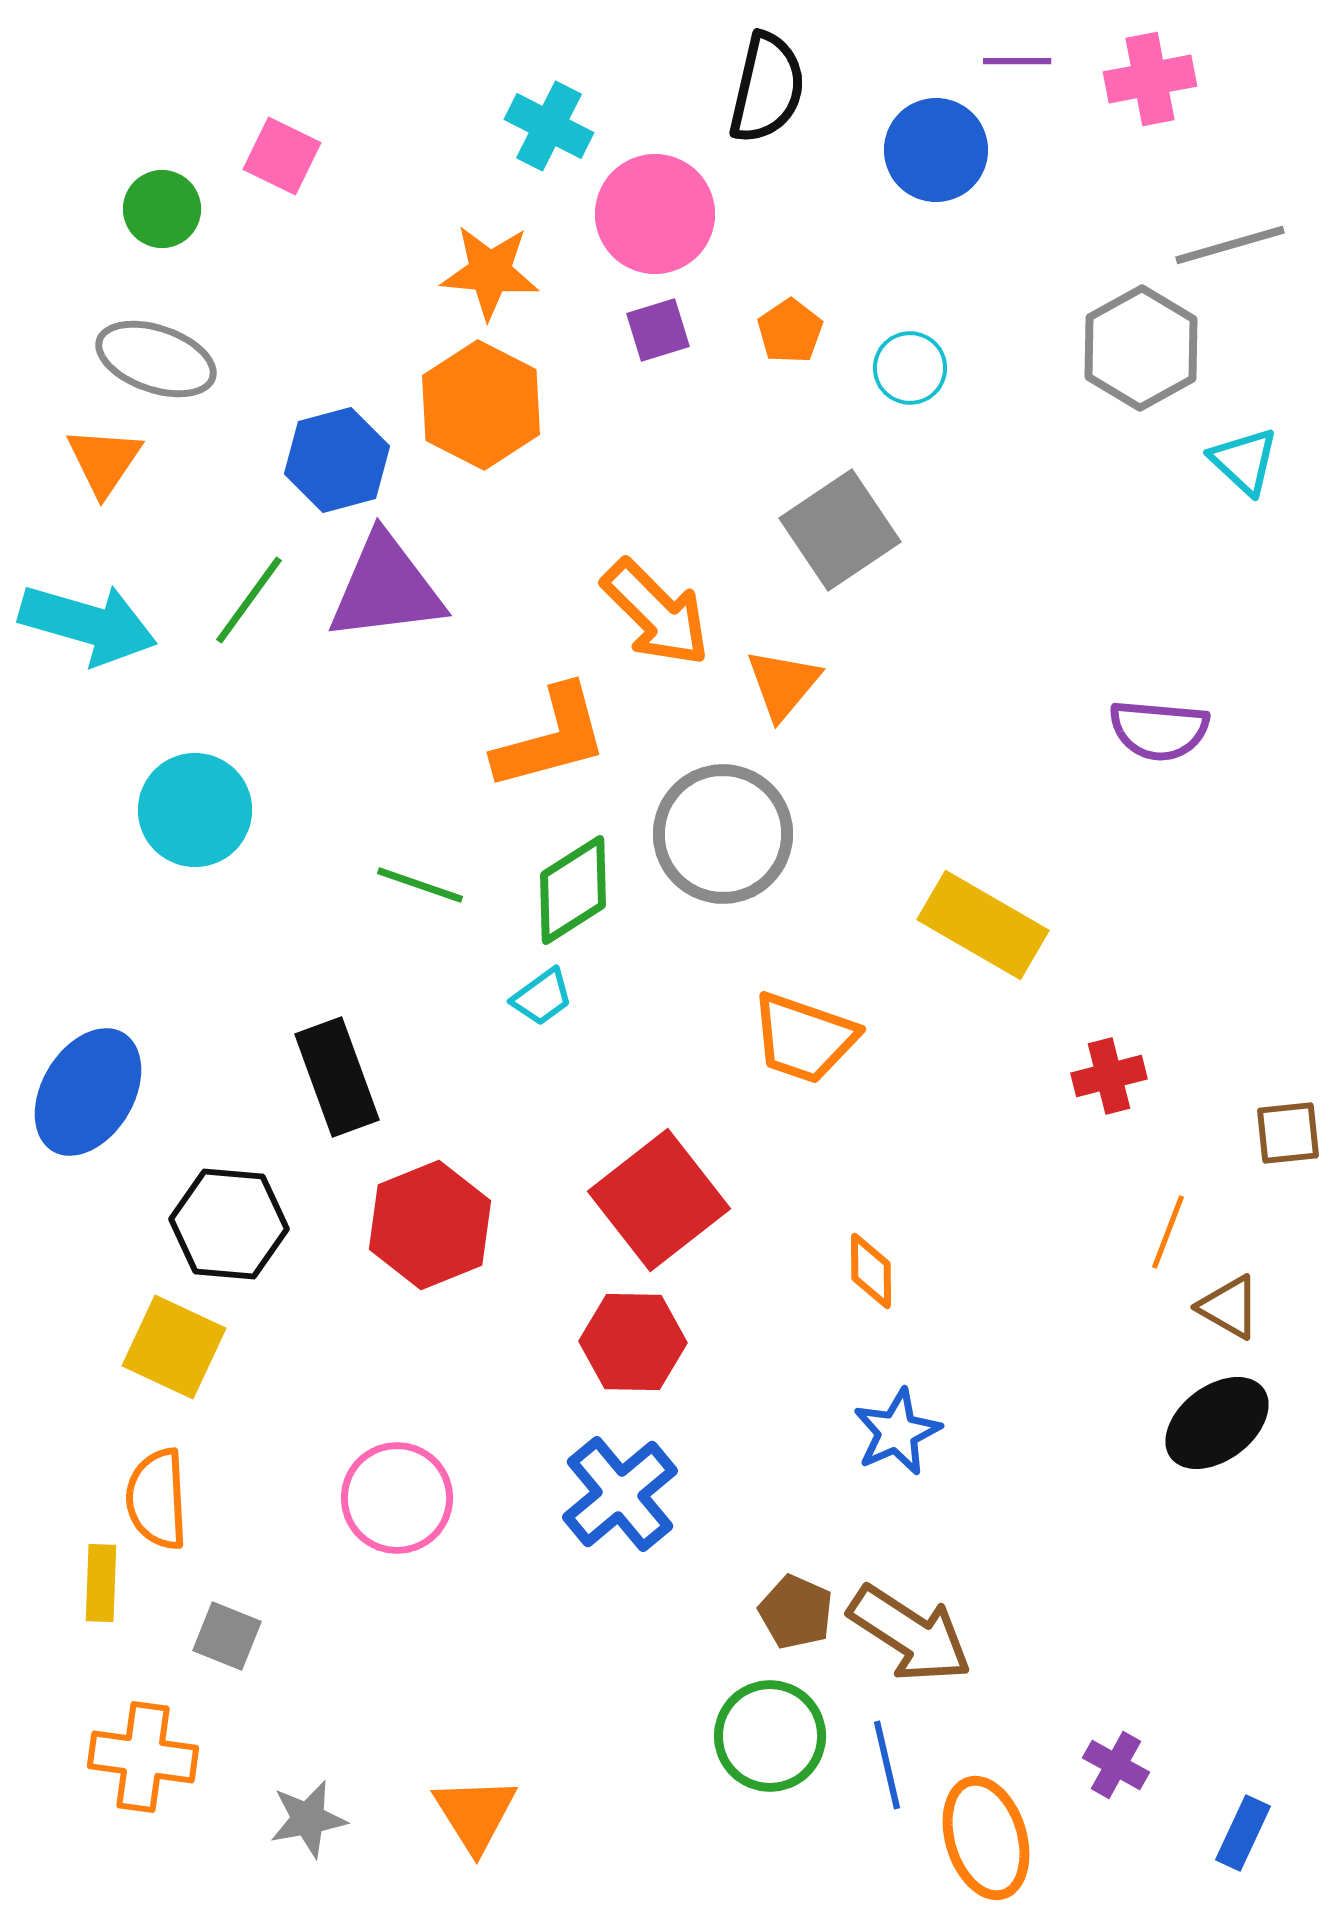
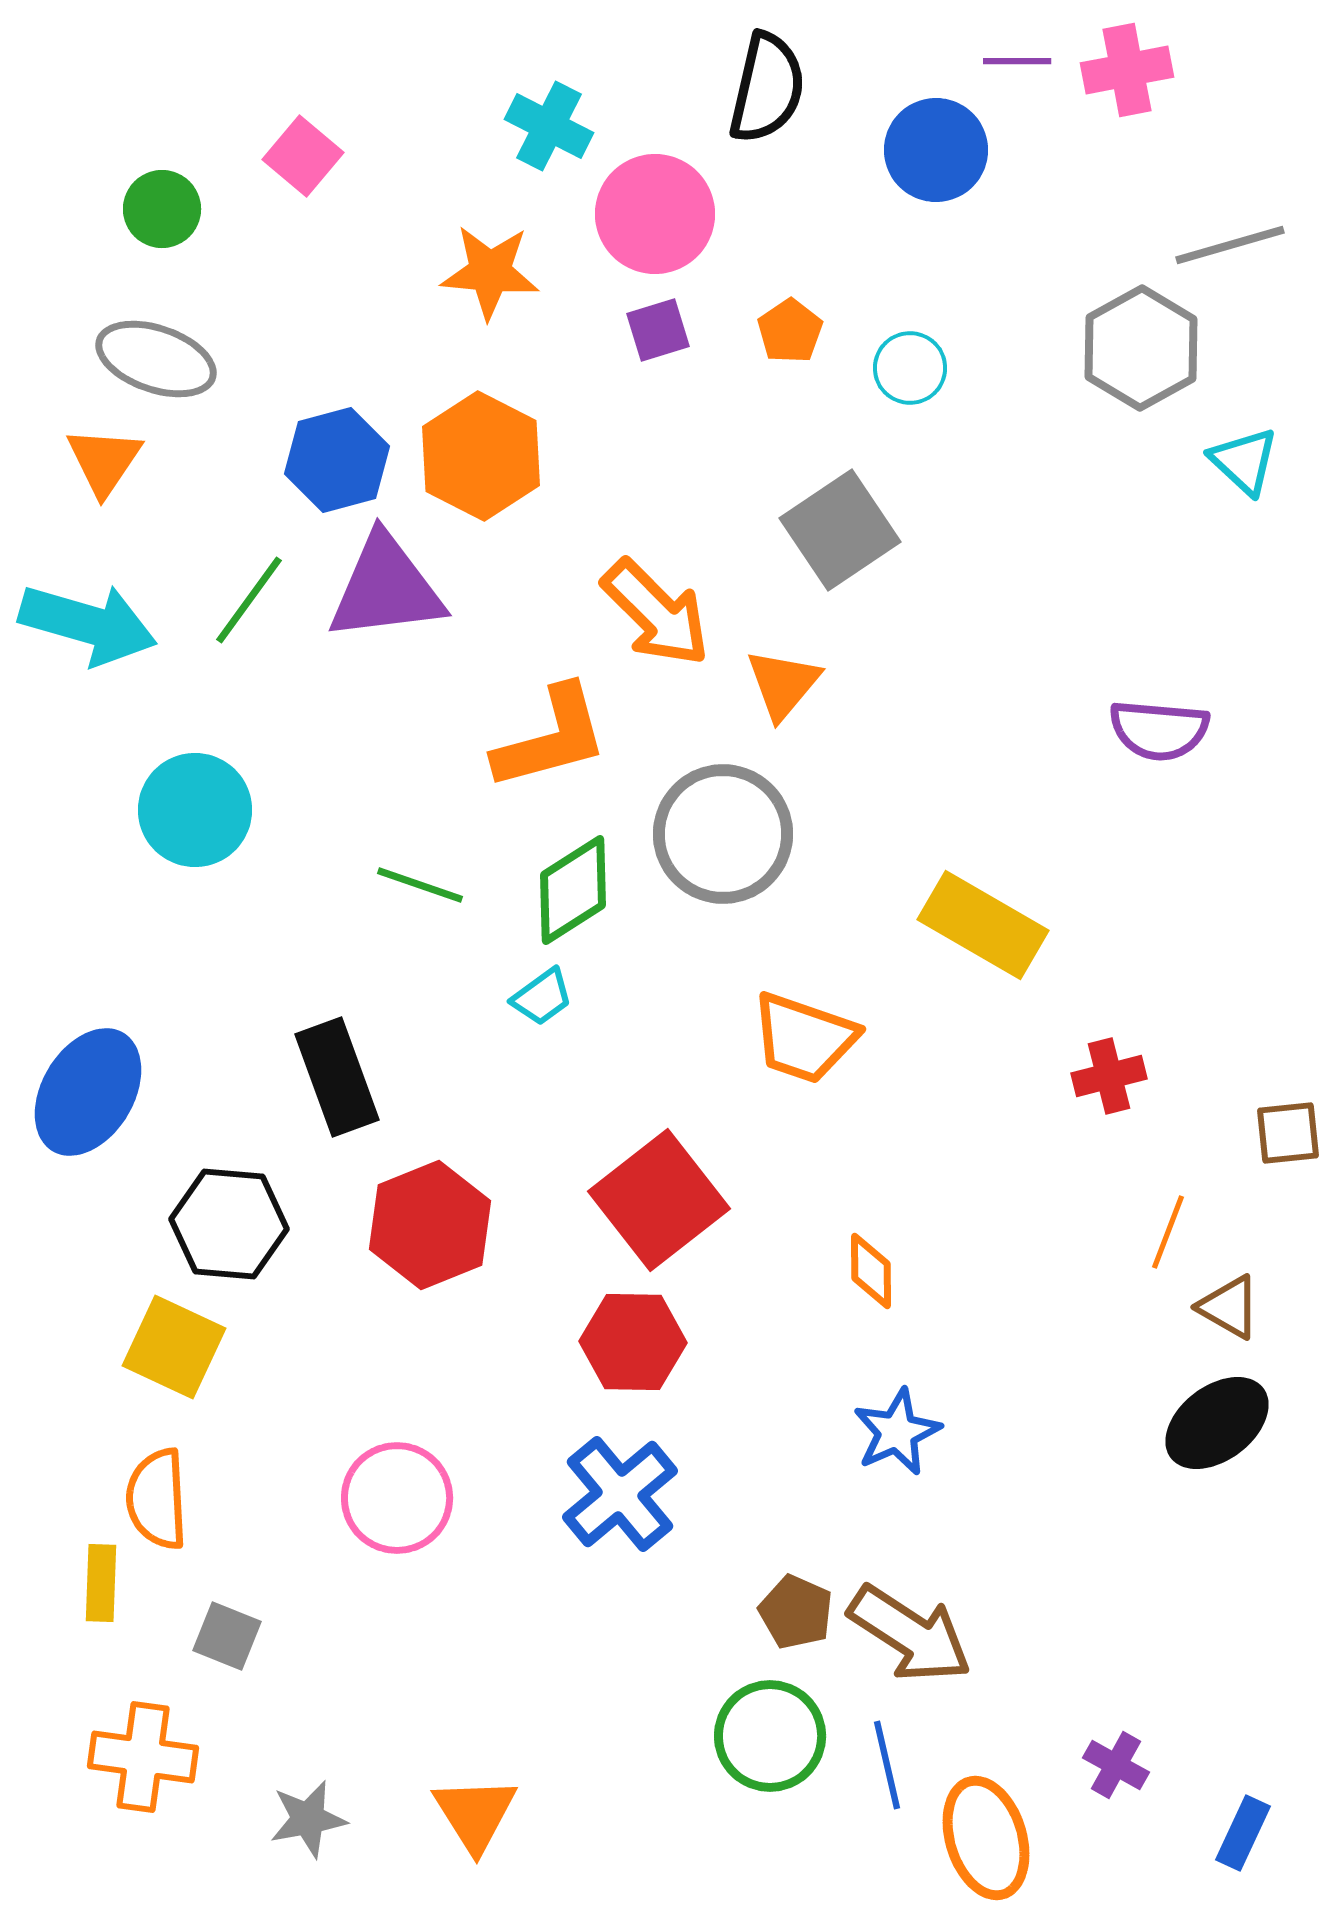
pink cross at (1150, 79): moved 23 px left, 9 px up
pink square at (282, 156): moved 21 px right; rotated 14 degrees clockwise
orange hexagon at (481, 405): moved 51 px down
